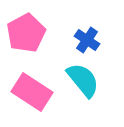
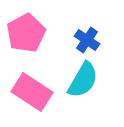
cyan semicircle: rotated 69 degrees clockwise
